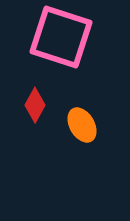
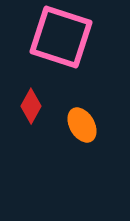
red diamond: moved 4 px left, 1 px down
